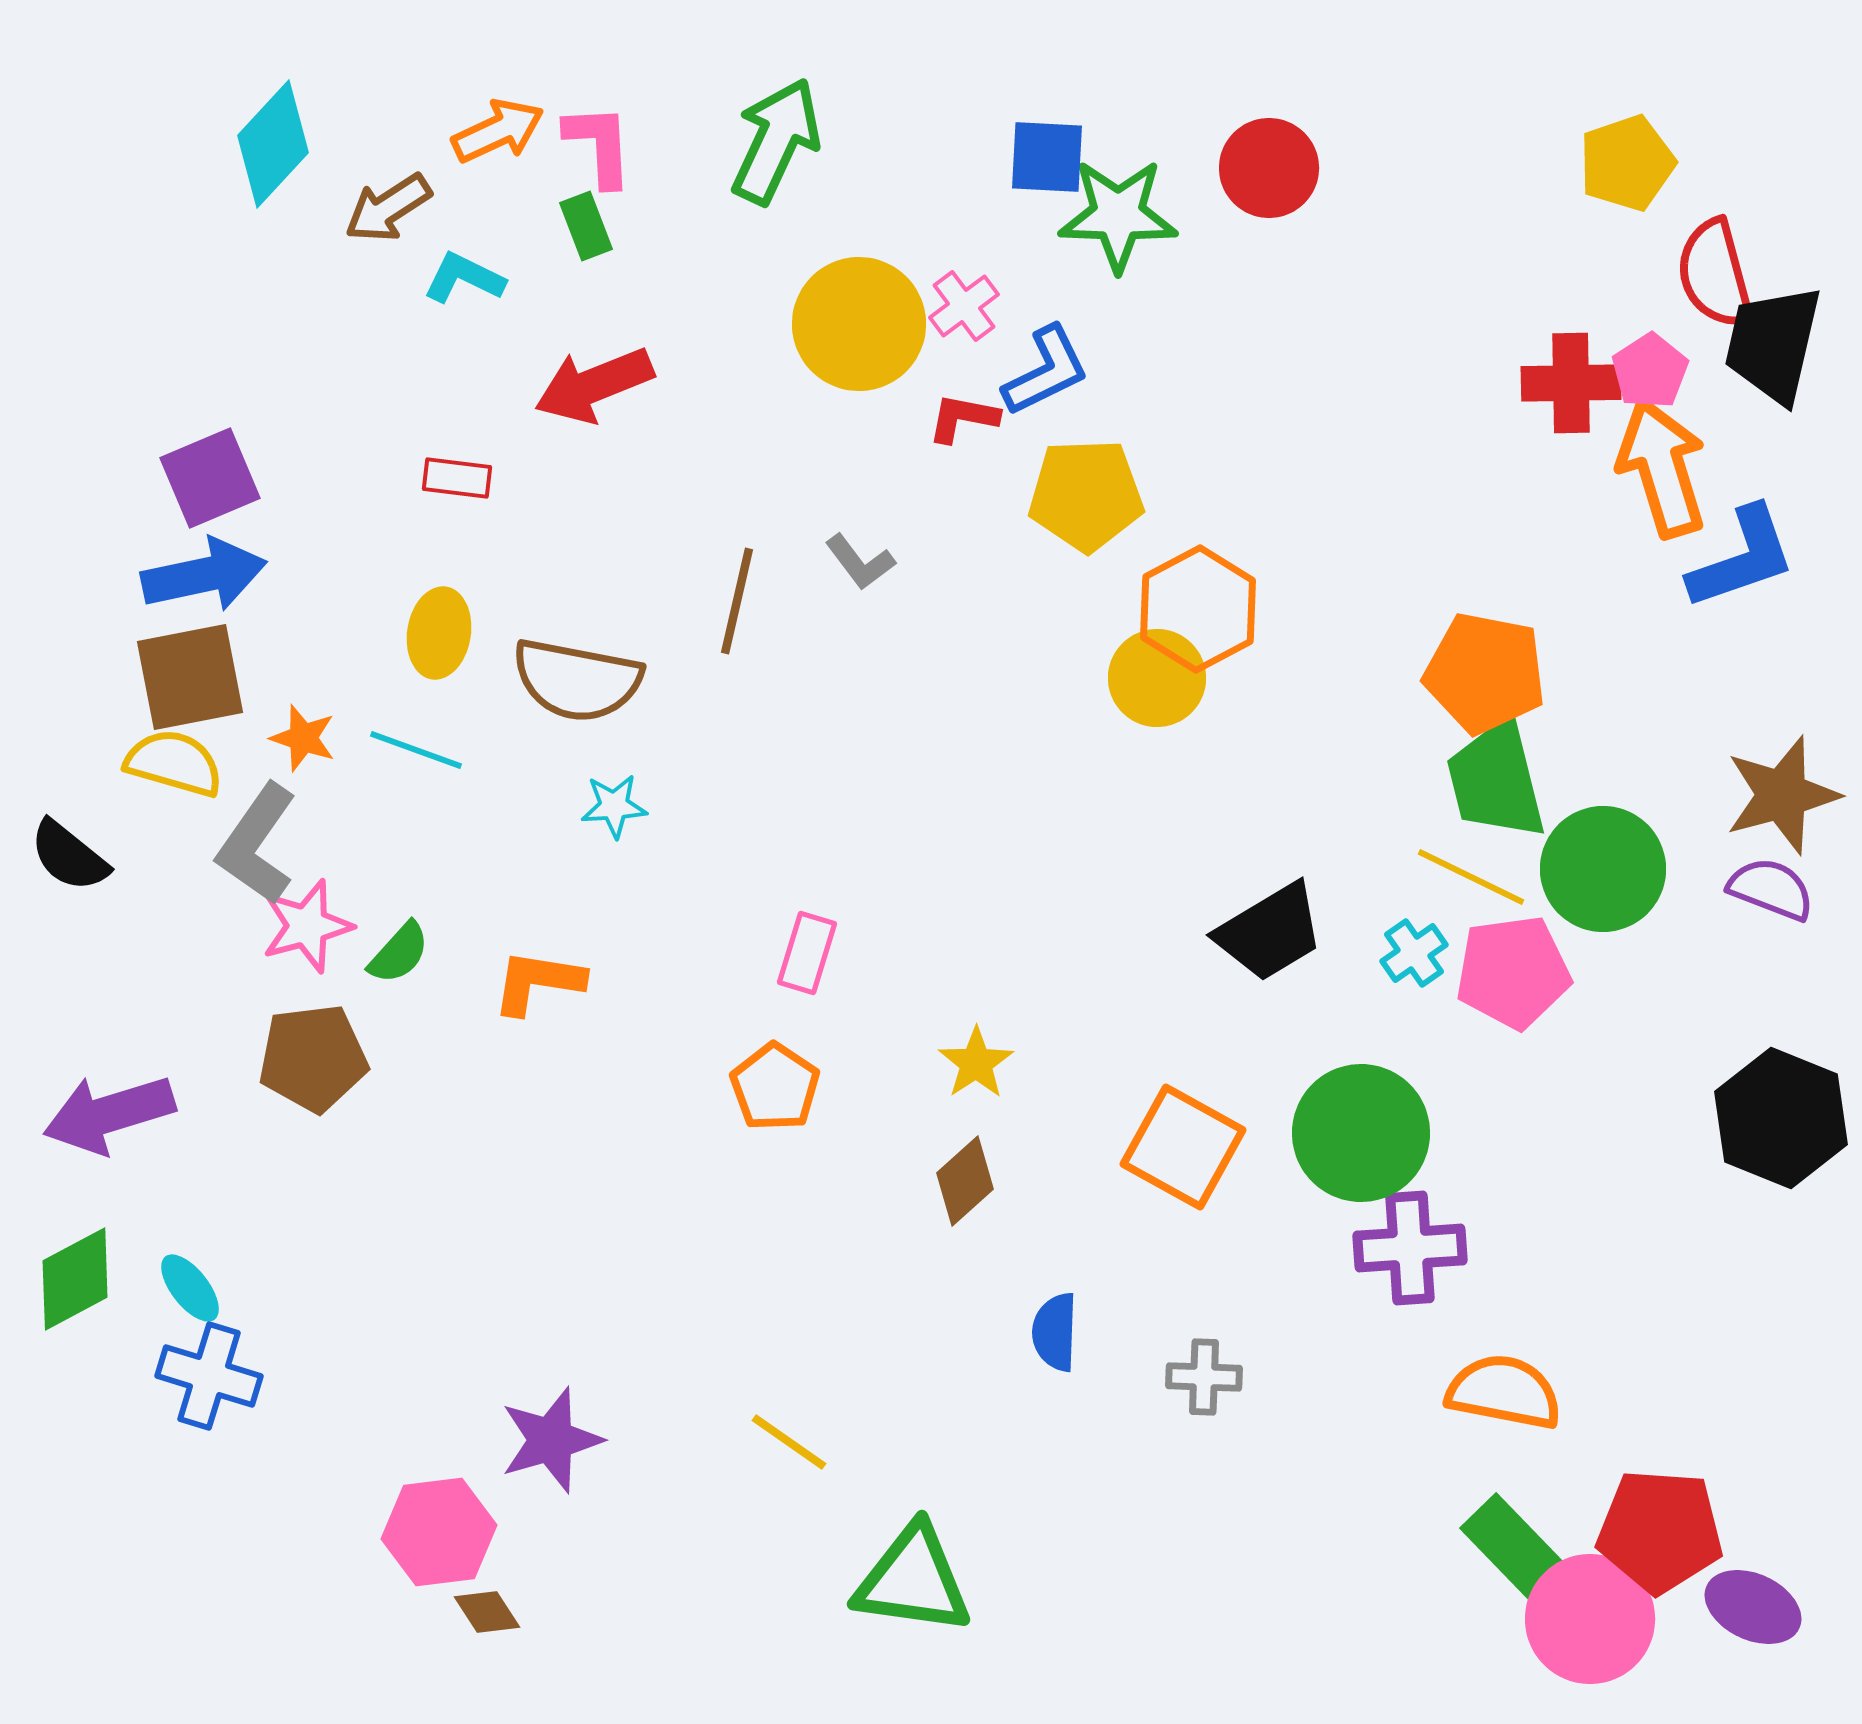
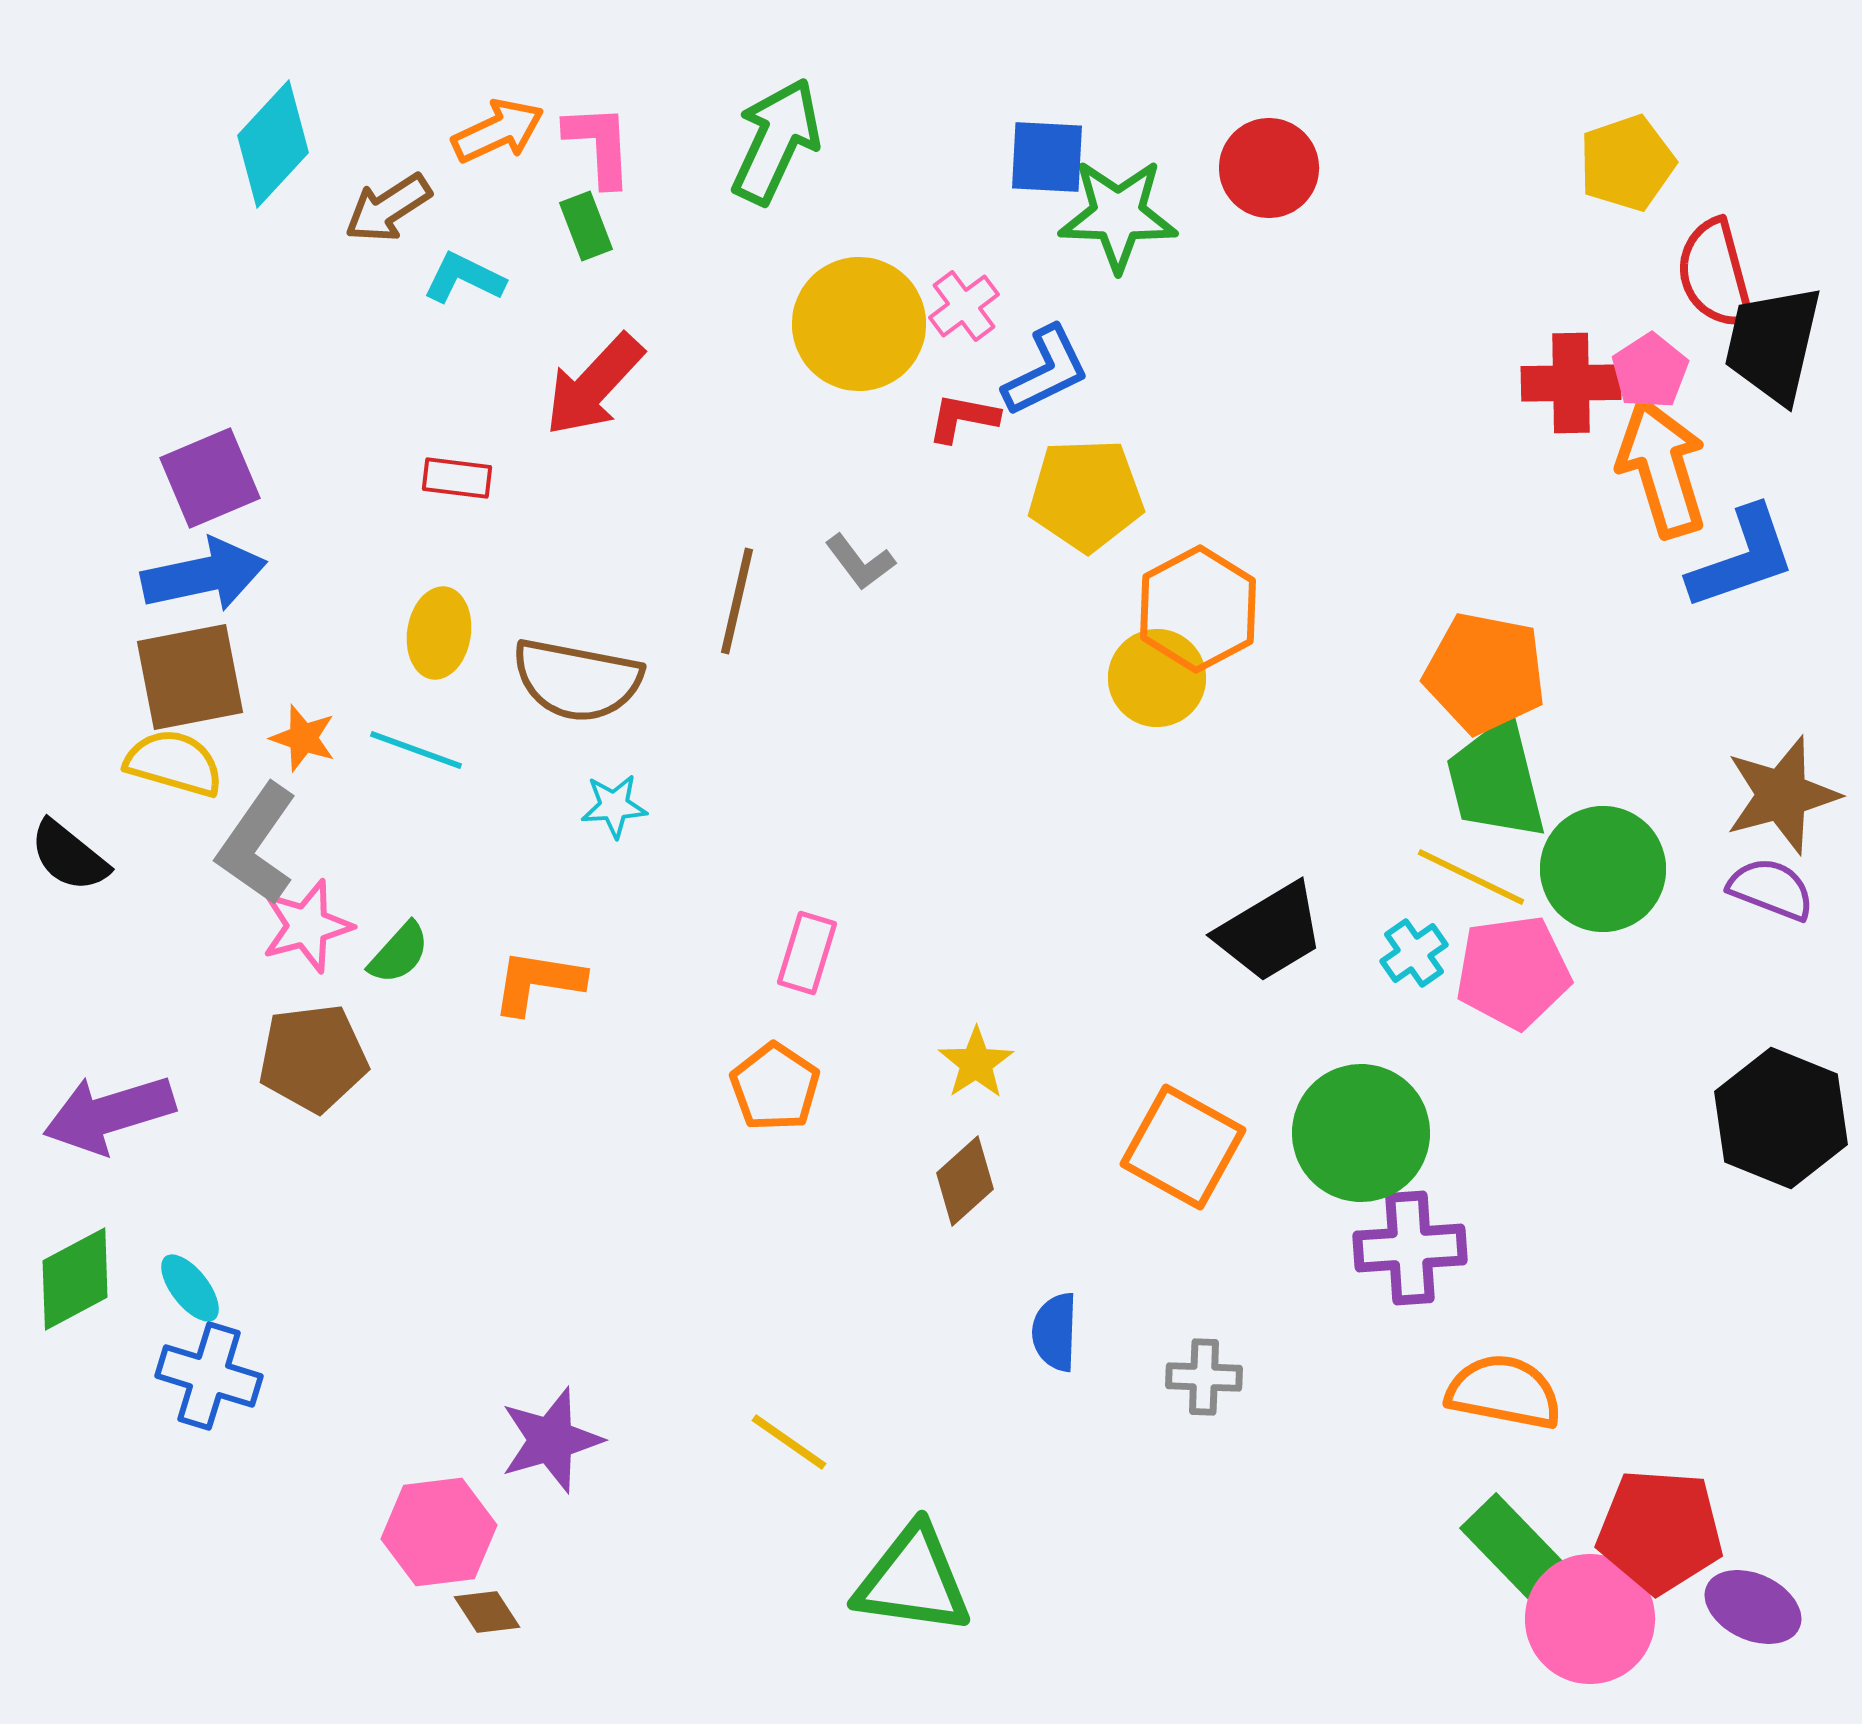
red arrow at (594, 385): rotated 25 degrees counterclockwise
